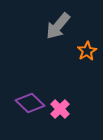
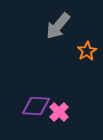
purple diamond: moved 6 px right, 3 px down; rotated 40 degrees counterclockwise
pink cross: moved 1 px left, 3 px down
